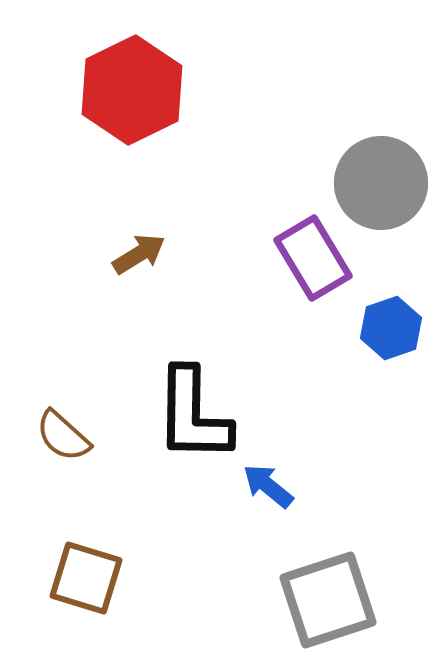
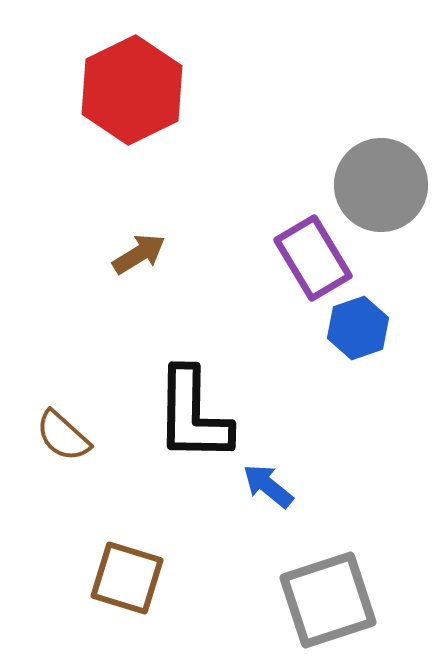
gray circle: moved 2 px down
blue hexagon: moved 33 px left
brown square: moved 41 px right
